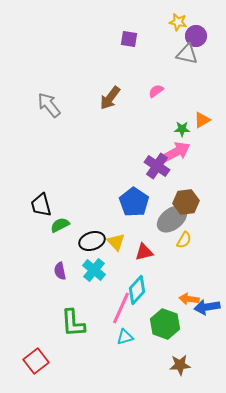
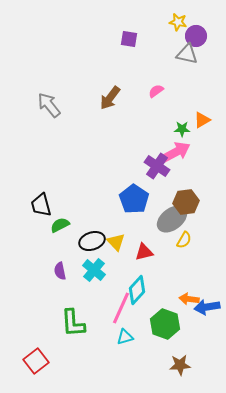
blue pentagon: moved 3 px up
